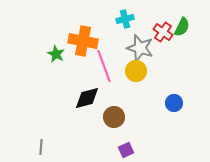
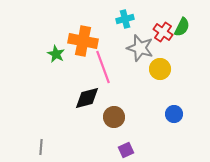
pink line: moved 1 px left, 1 px down
yellow circle: moved 24 px right, 2 px up
blue circle: moved 11 px down
